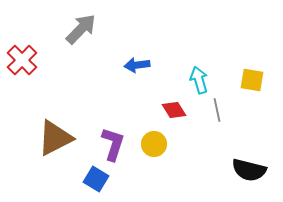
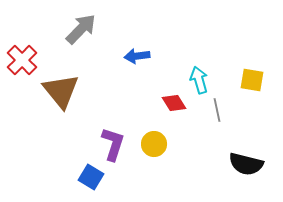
blue arrow: moved 9 px up
red diamond: moved 7 px up
brown triangle: moved 6 px right, 47 px up; rotated 42 degrees counterclockwise
black semicircle: moved 3 px left, 6 px up
blue square: moved 5 px left, 2 px up
